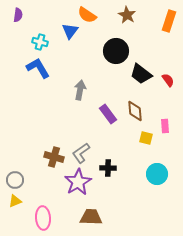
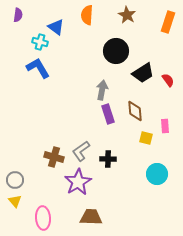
orange semicircle: rotated 60 degrees clockwise
orange rectangle: moved 1 px left, 1 px down
blue triangle: moved 14 px left, 4 px up; rotated 30 degrees counterclockwise
black trapezoid: moved 2 px right, 1 px up; rotated 70 degrees counterclockwise
gray arrow: moved 22 px right
purple rectangle: rotated 18 degrees clockwise
gray L-shape: moved 2 px up
black cross: moved 9 px up
yellow triangle: rotated 48 degrees counterclockwise
